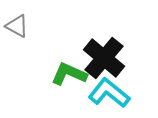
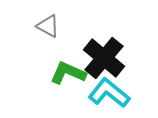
gray triangle: moved 31 px right
green L-shape: moved 1 px left, 1 px up
